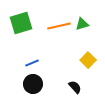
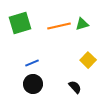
green square: moved 1 px left
